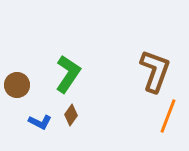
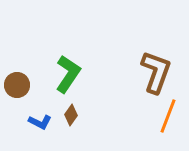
brown L-shape: moved 1 px right, 1 px down
